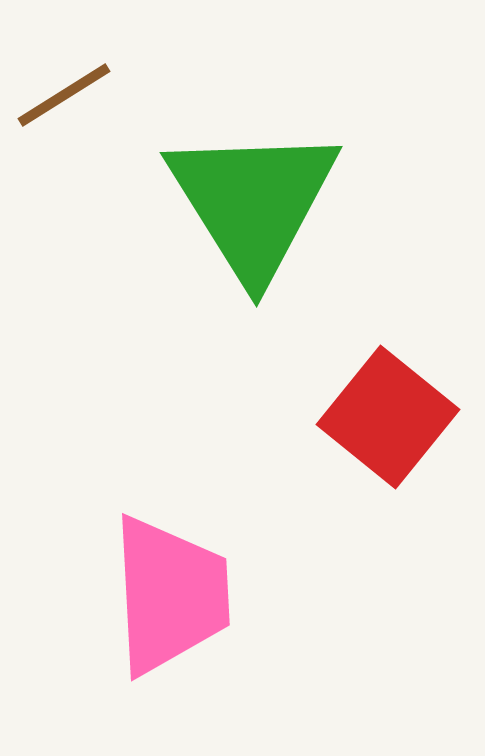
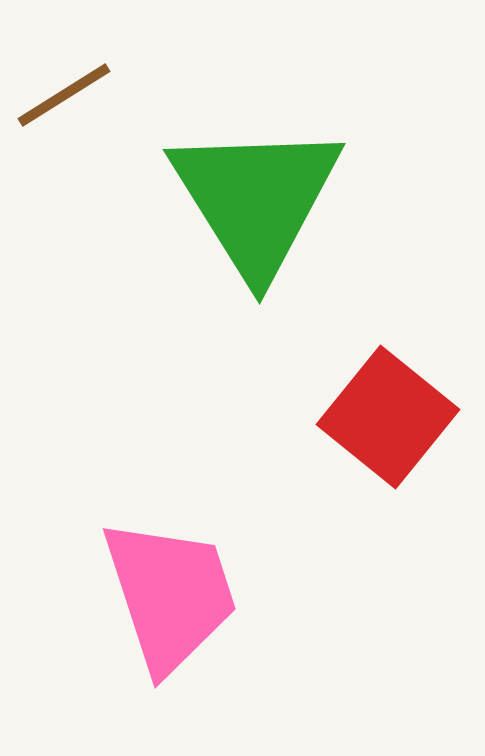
green triangle: moved 3 px right, 3 px up
pink trapezoid: rotated 15 degrees counterclockwise
